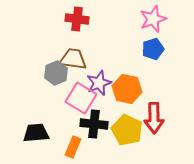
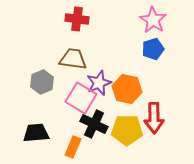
pink star: moved 1 px down; rotated 20 degrees counterclockwise
gray hexagon: moved 14 px left, 9 px down
black cross: rotated 20 degrees clockwise
yellow pentagon: rotated 24 degrees counterclockwise
